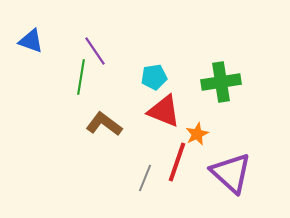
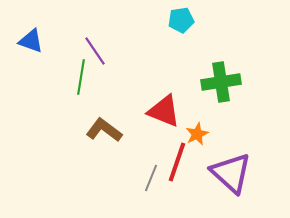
cyan pentagon: moved 27 px right, 57 px up
brown L-shape: moved 6 px down
gray line: moved 6 px right
